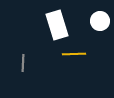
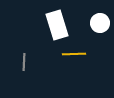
white circle: moved 2 px down
gray line: moved 1 px right, 1 px up
